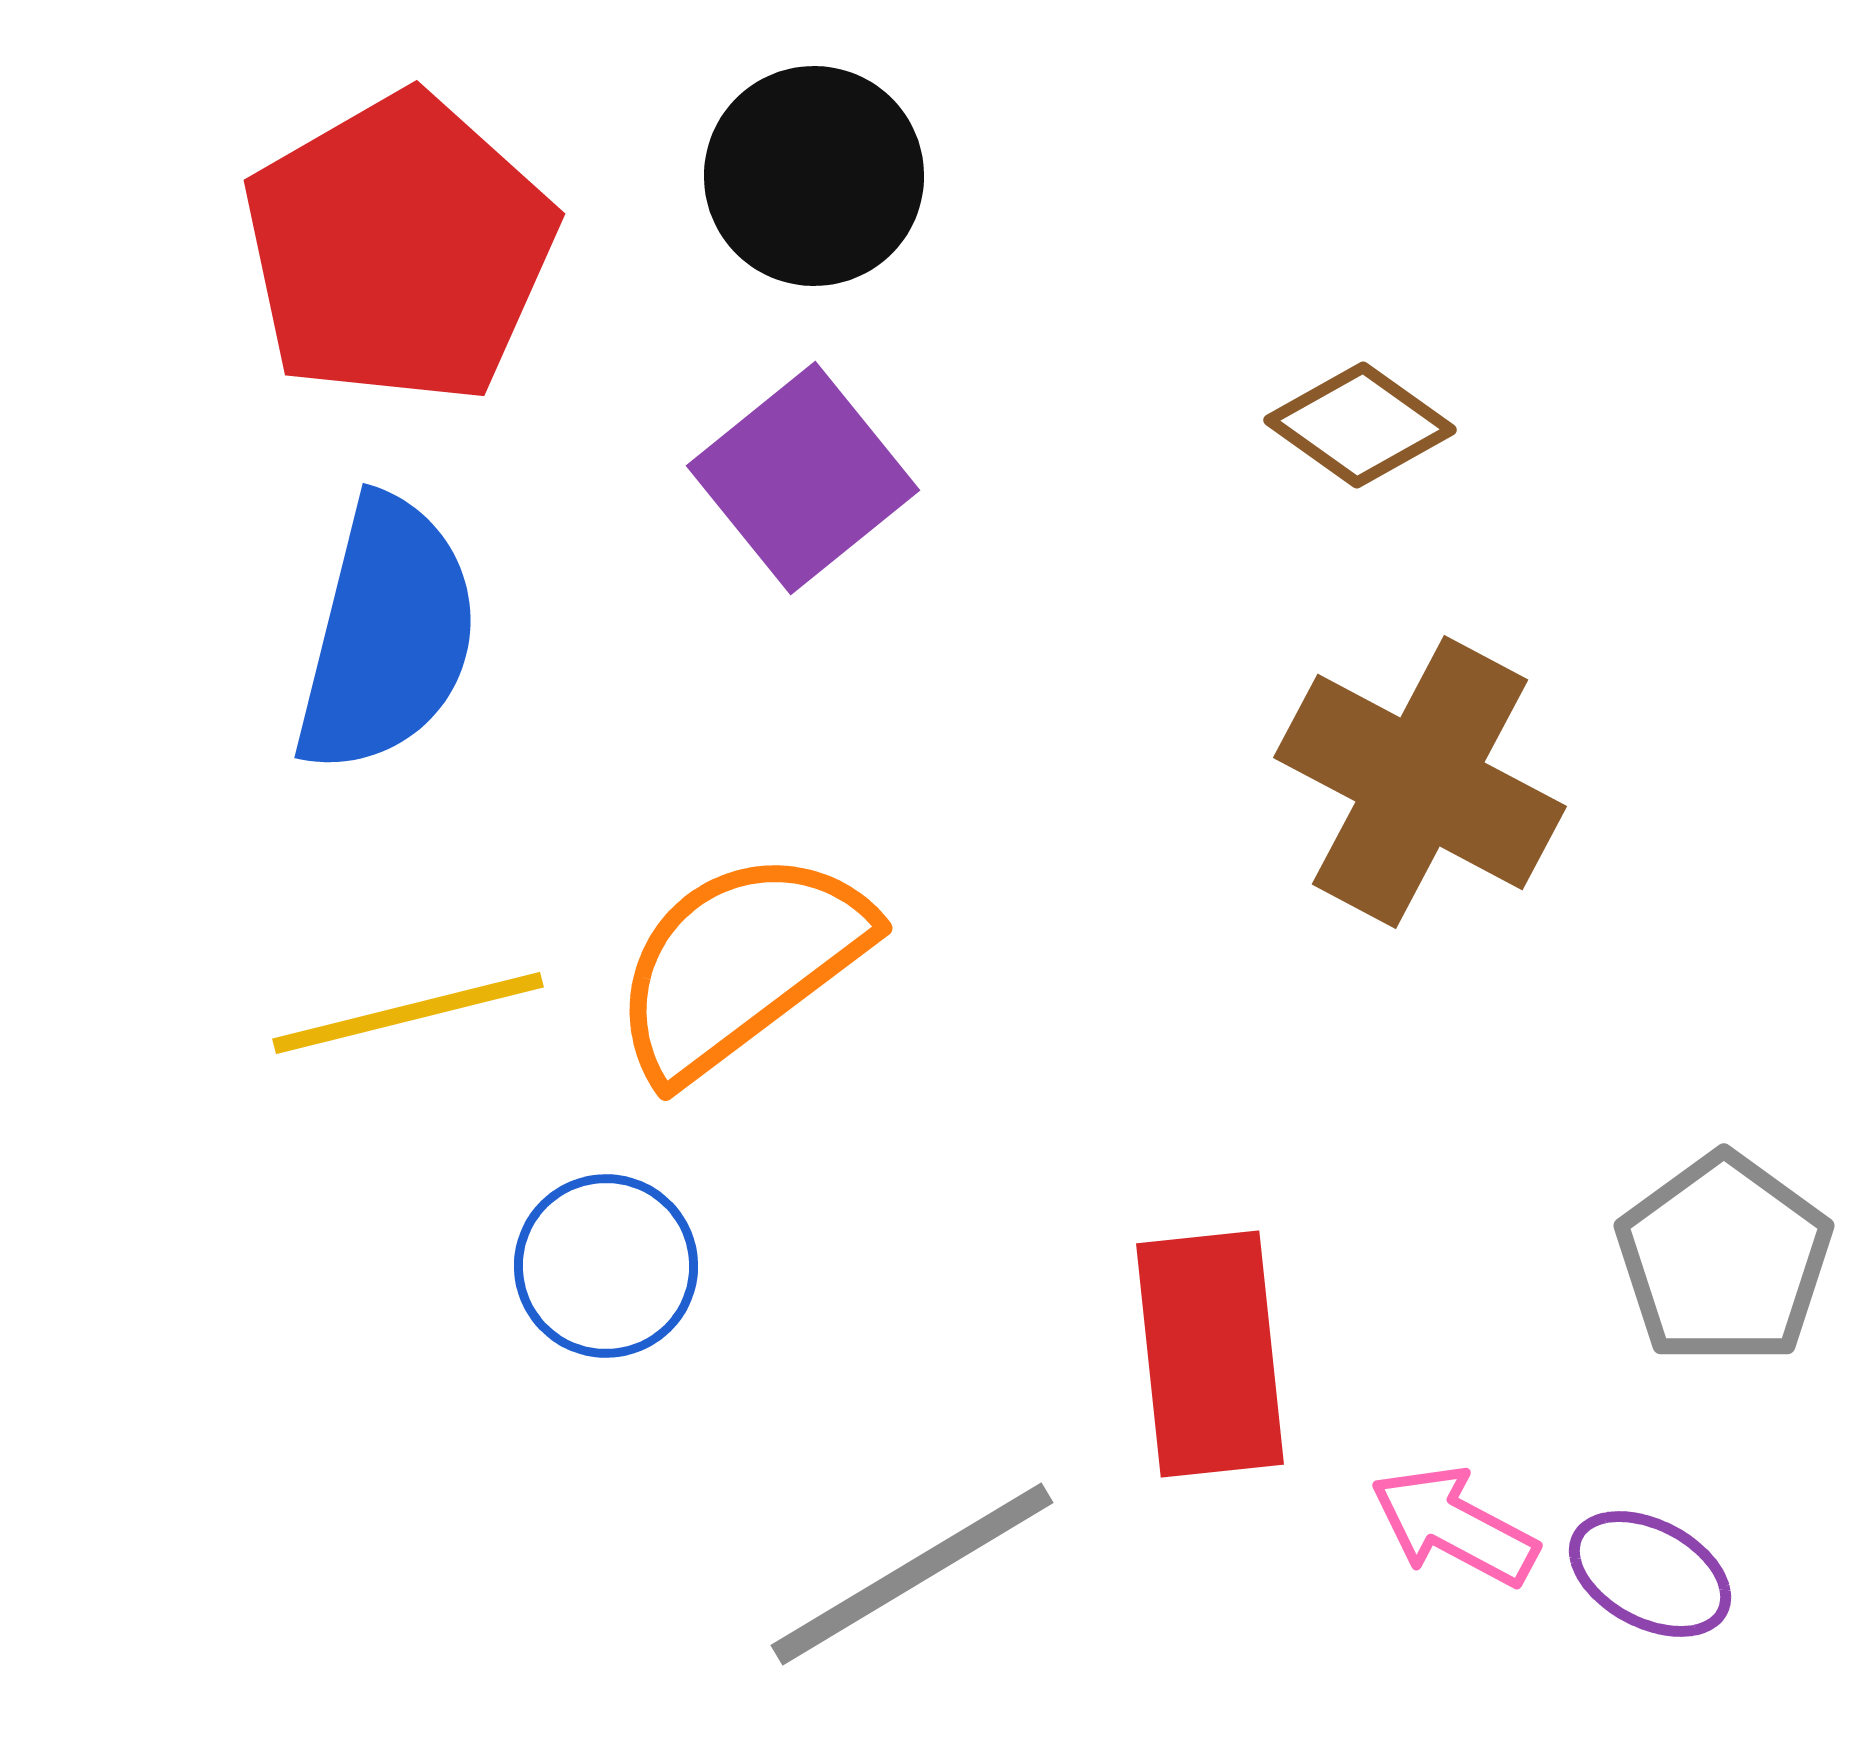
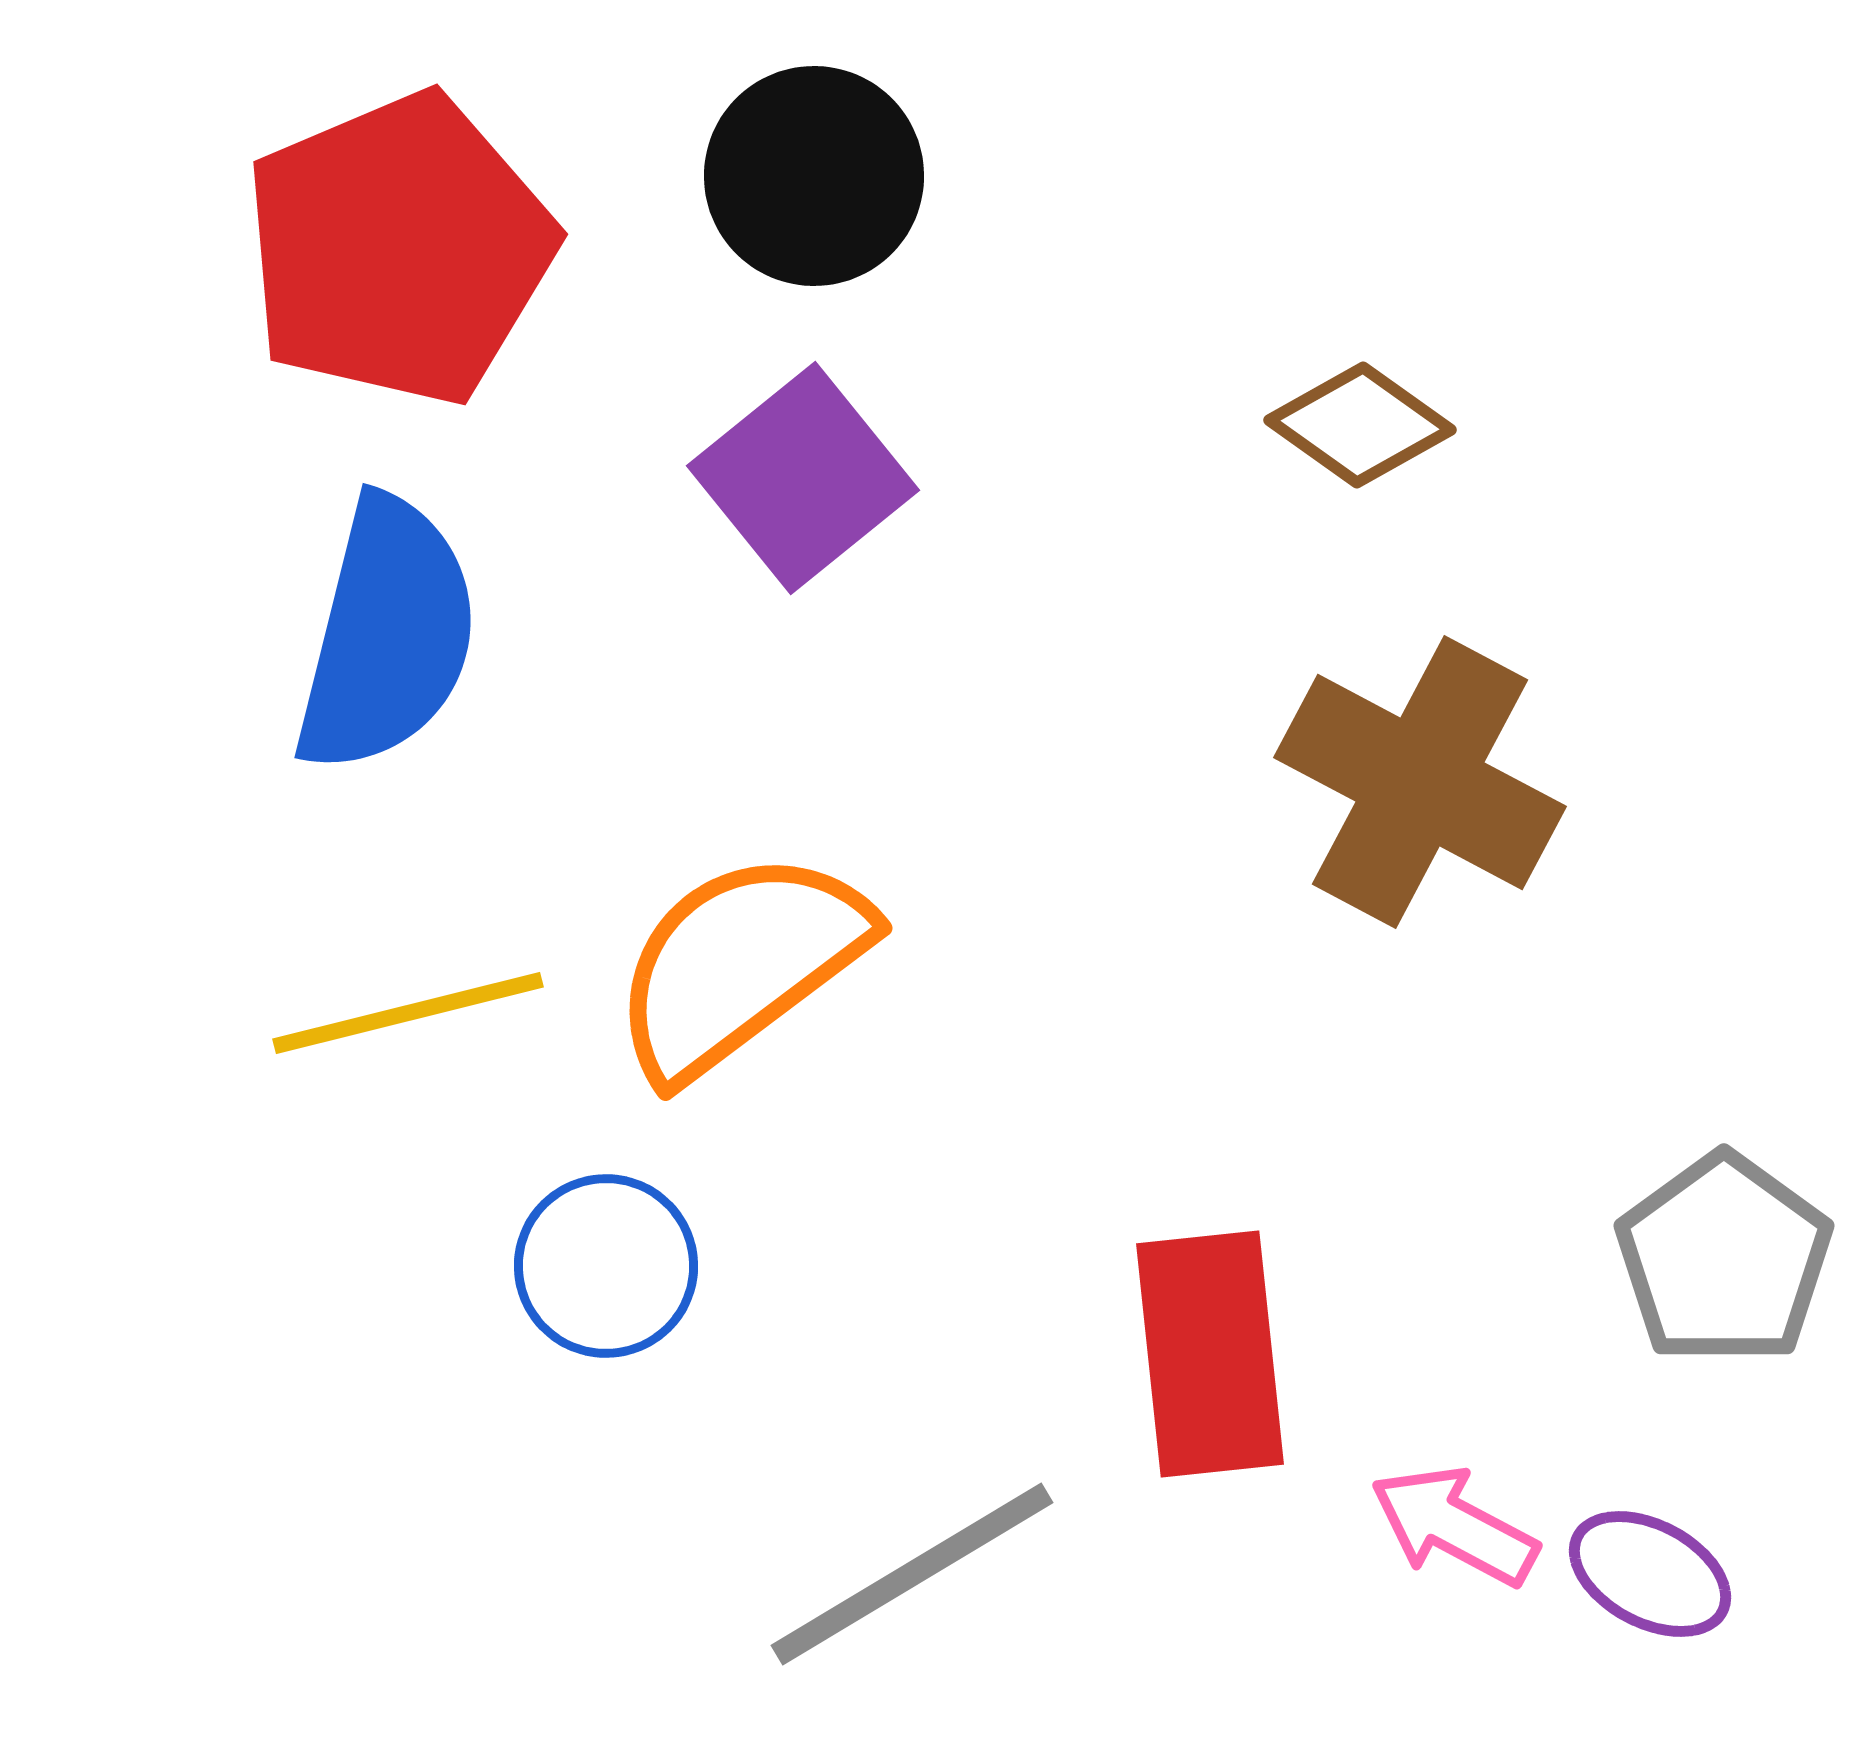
red pentagon: rotated 7 degrees clockwise
